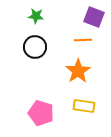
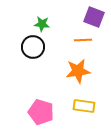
green star: moved 6 px right, 8 px down
black circle: moved 2 px left
orange star: rotated 25 degrees clockwise
pink pentagon: moved 1 px up
